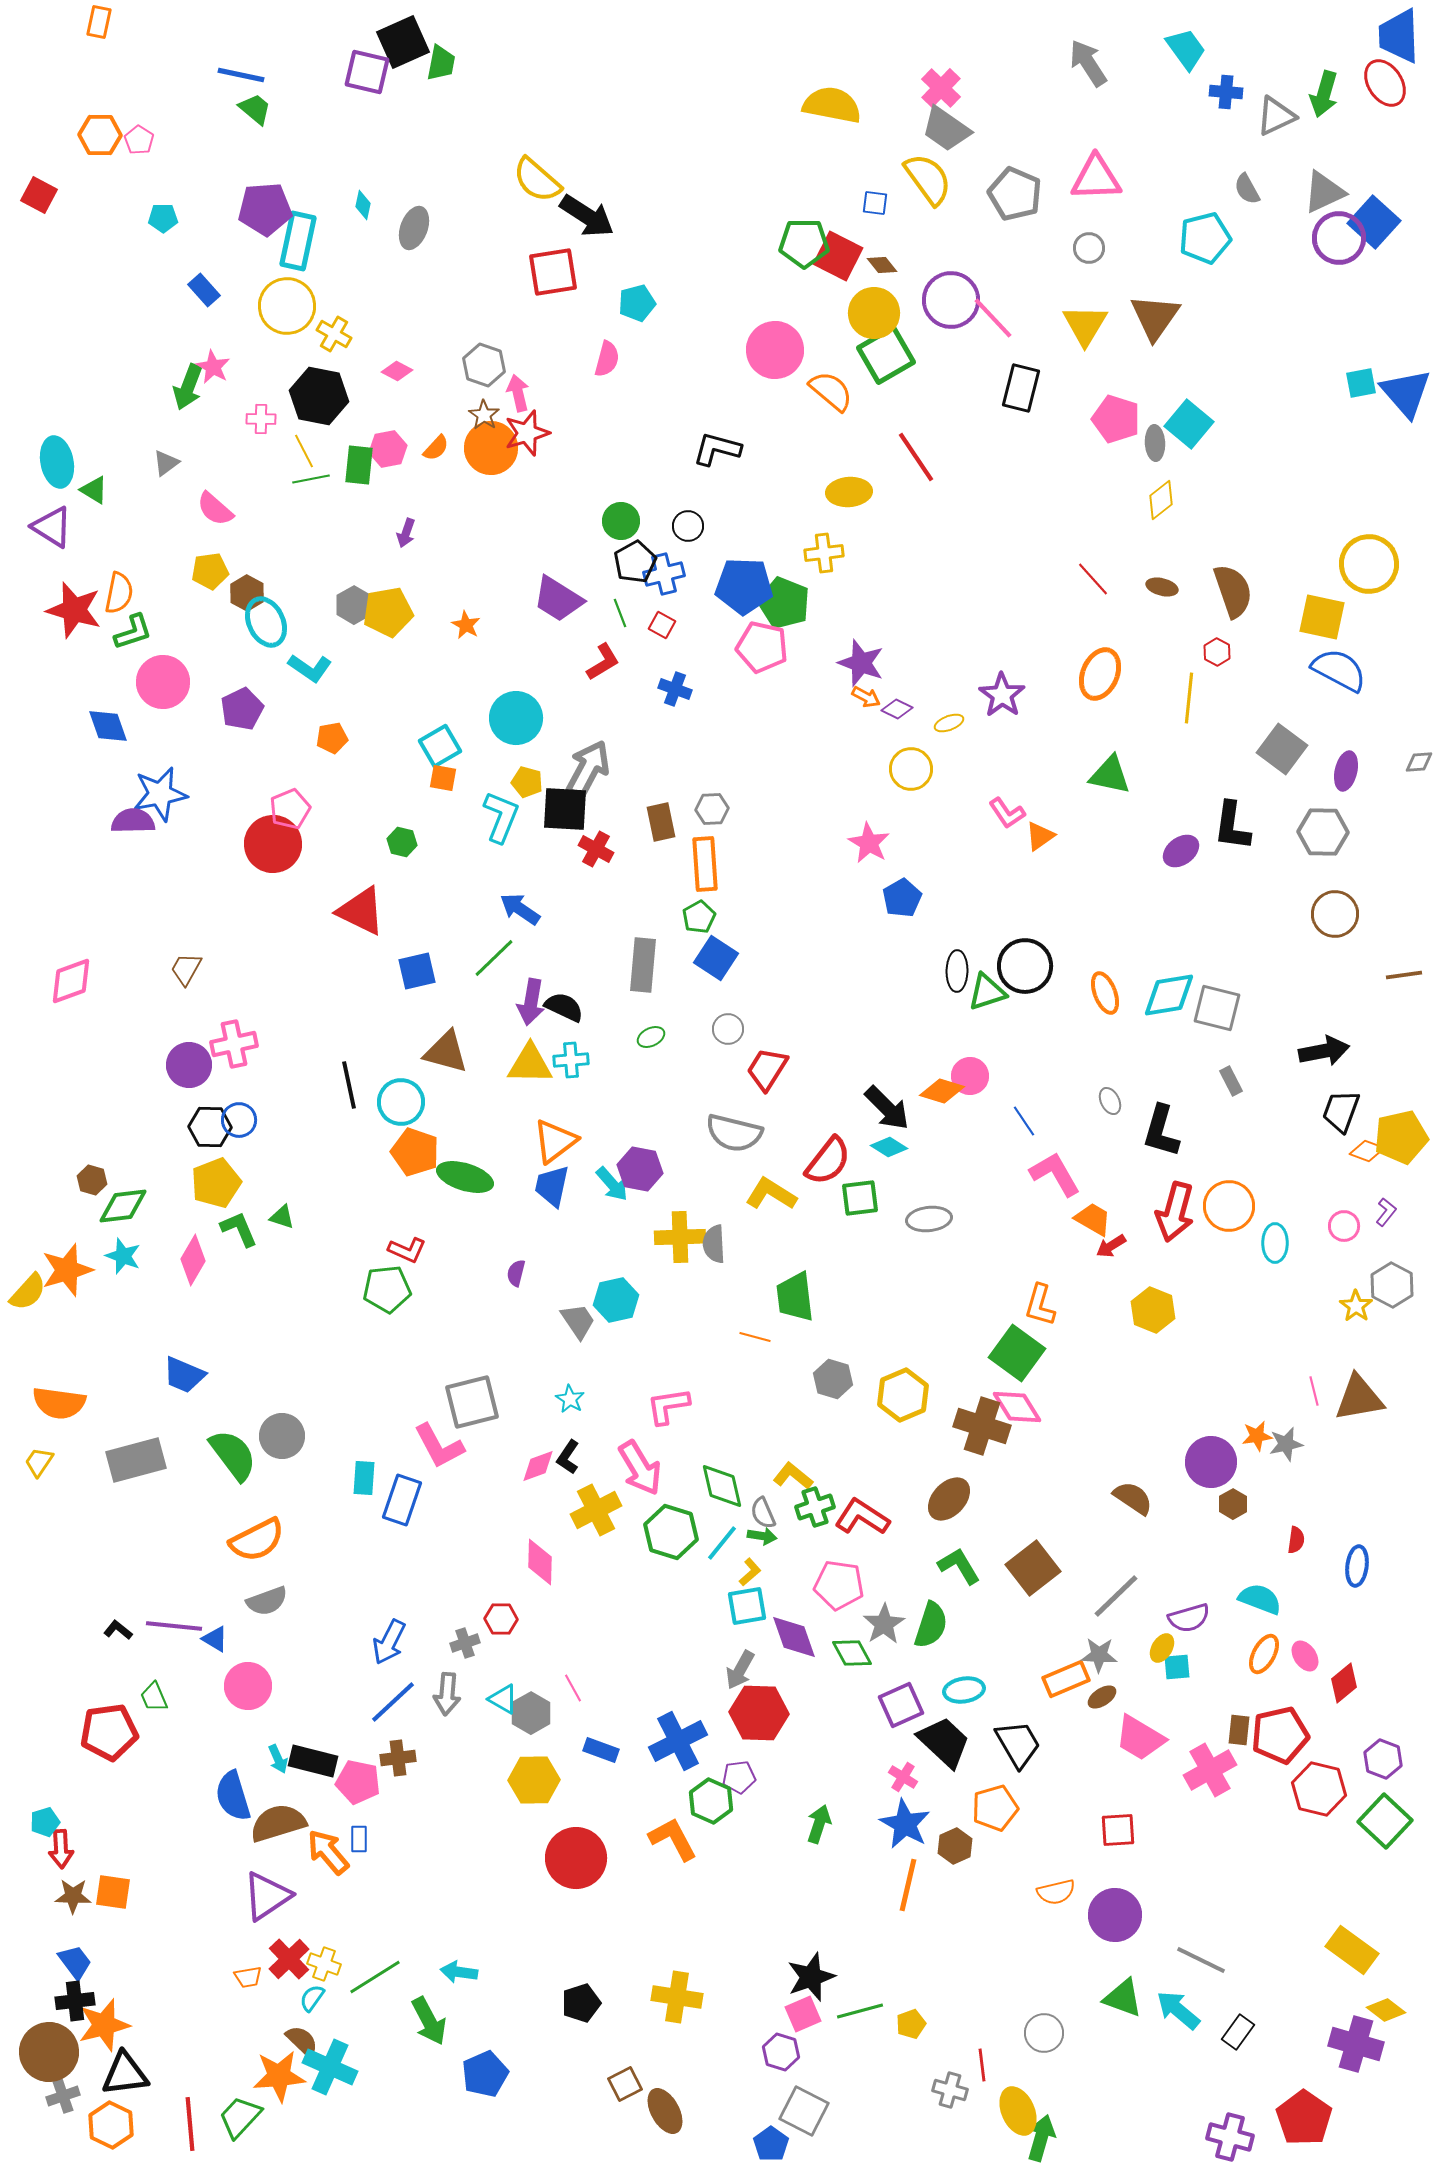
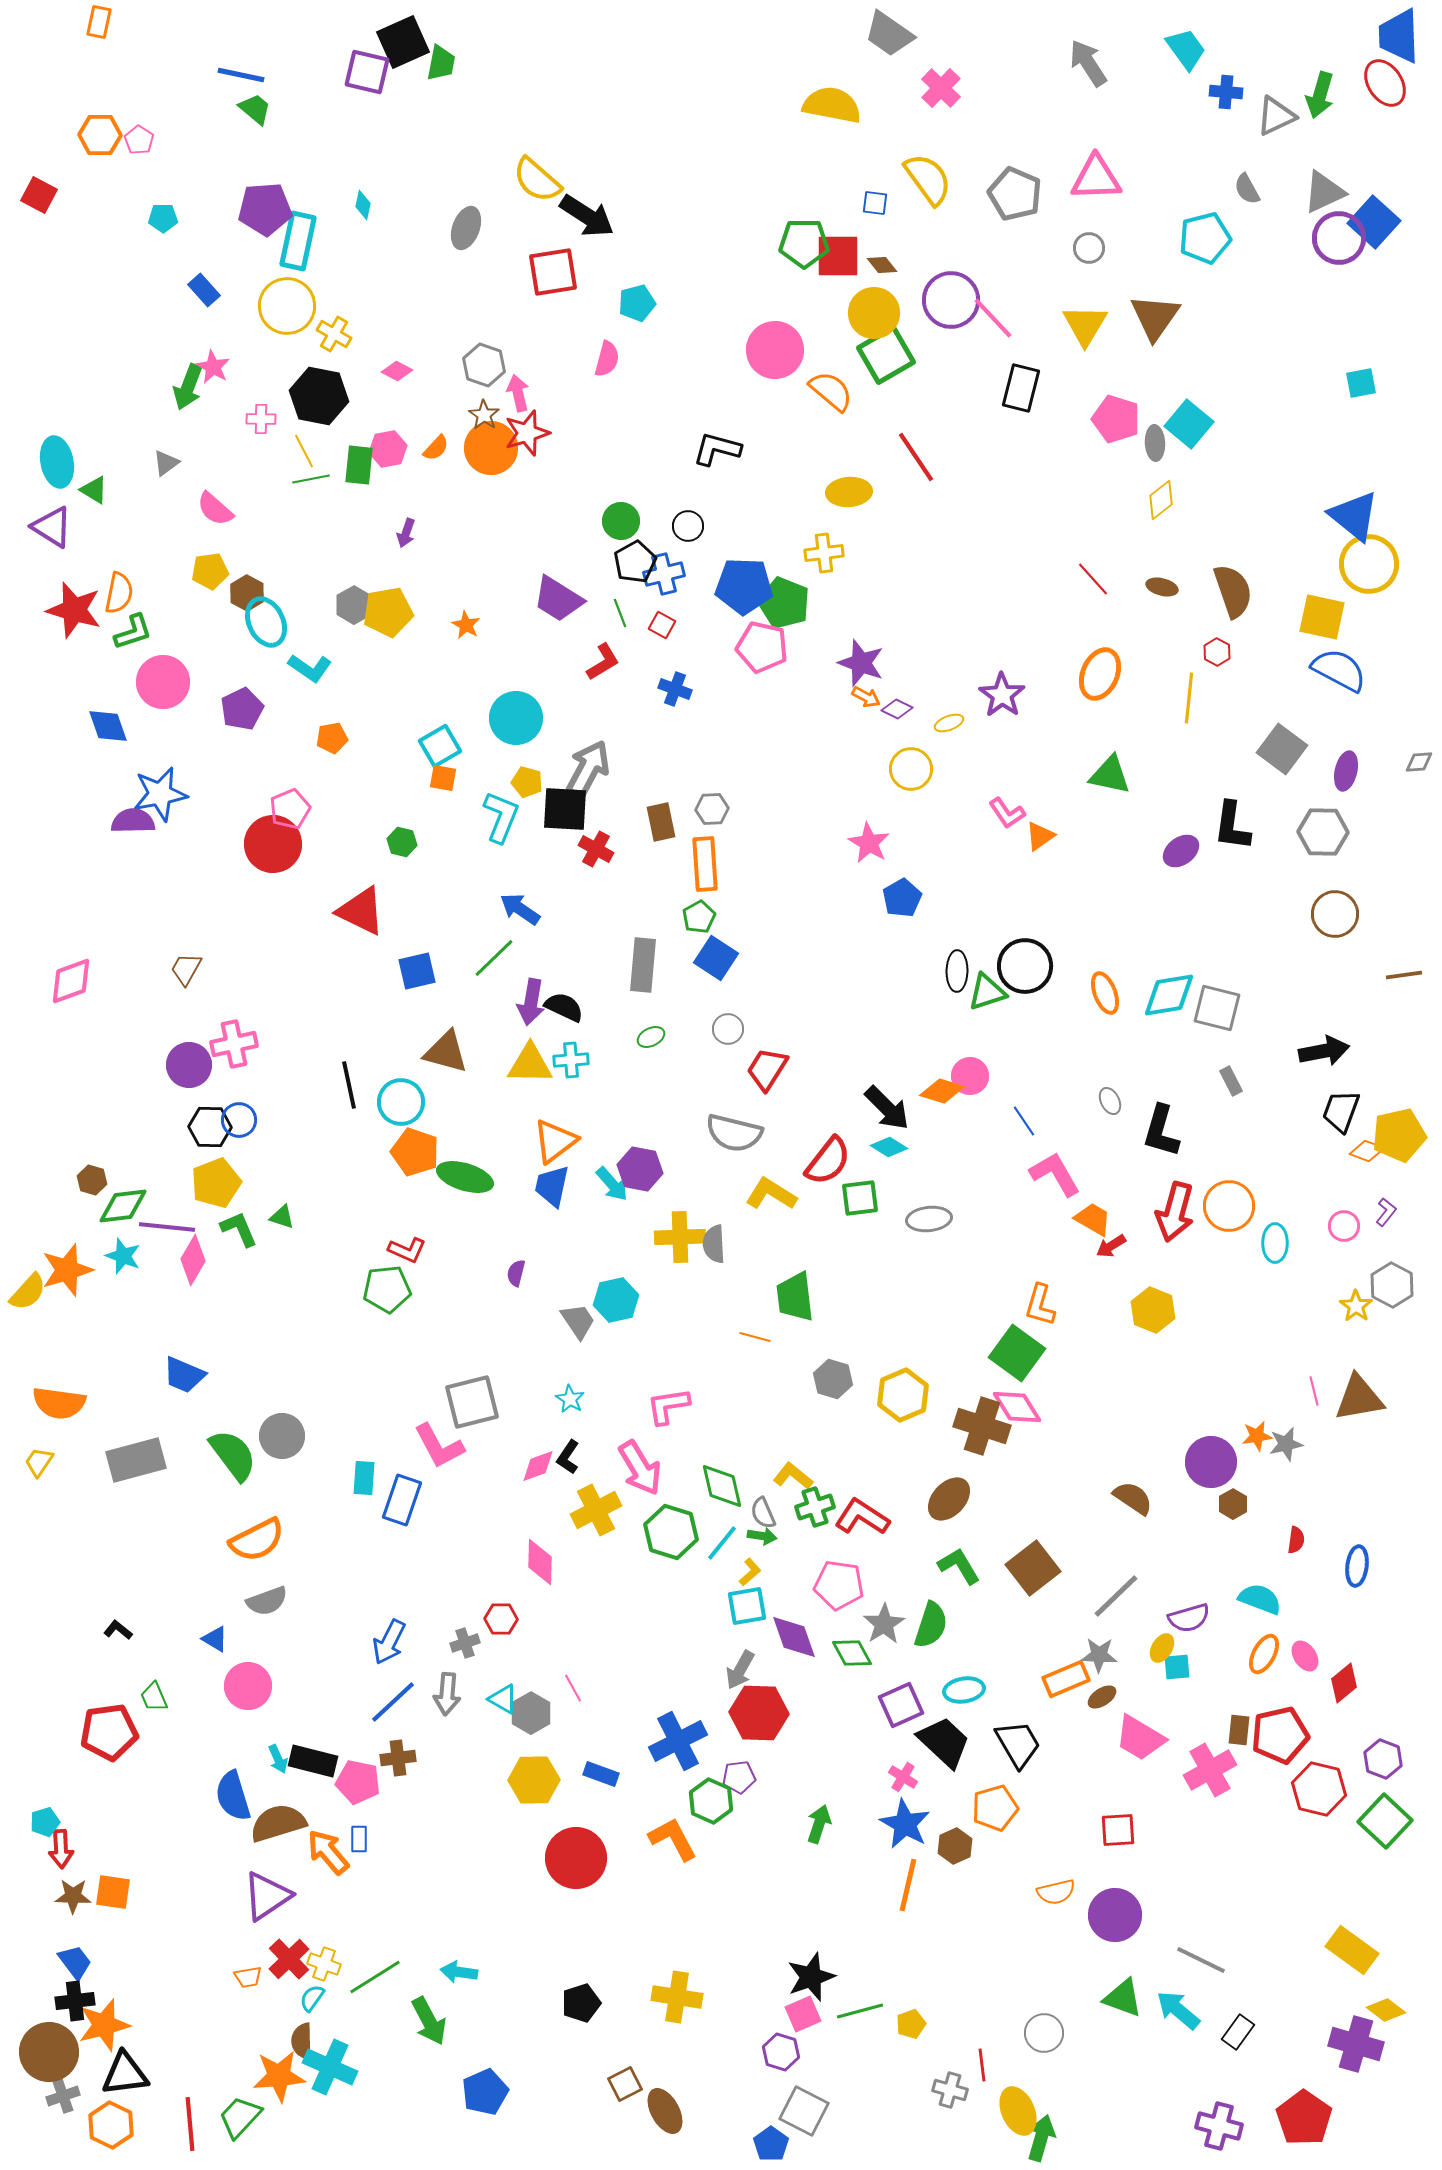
green arrow at (1324, 94): moved 4 px left, 1 px down
gray trapezoid at (946, 129): moved 57 px left, 95 px up
gray ellipse at (414, 228): moved 52 px right
red square at (838, 256): rotated 27 degrees counterclockwise
blue triangle at (1406, 393): moved 52 px left, 123 px down; rotated 10 degrees counterclockwise
yellow pentagon at (1401, 1137): moved 2 px left, 2 px up
purple line at (174, 1626): moved 7 px left, 399 px up
blue rectangle at (601, 1750): moved 24 px down
brown semicircle at (302, 2041): rotated 135 degrees counterclockwise
blue pentagon at (485, 2074): moved 18 px down
purple cross at (1230, 2137): moved 11 px left, 11 px up
